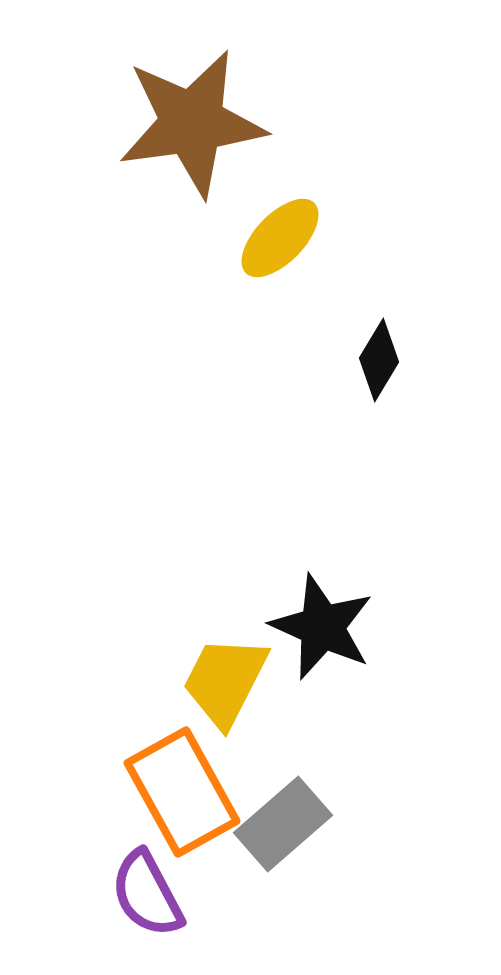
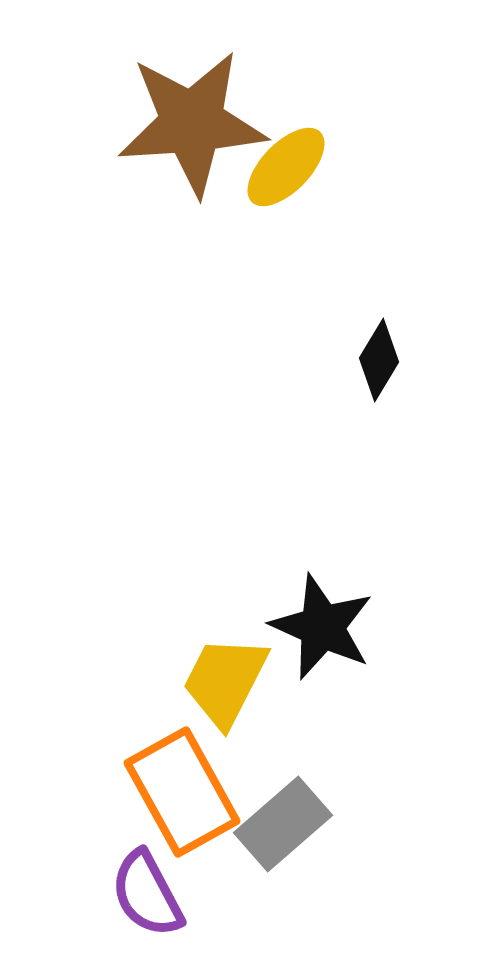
brown star: rotated 4 degrees clockwise
yellow ellipse: moved 6 px right, 71 px up
